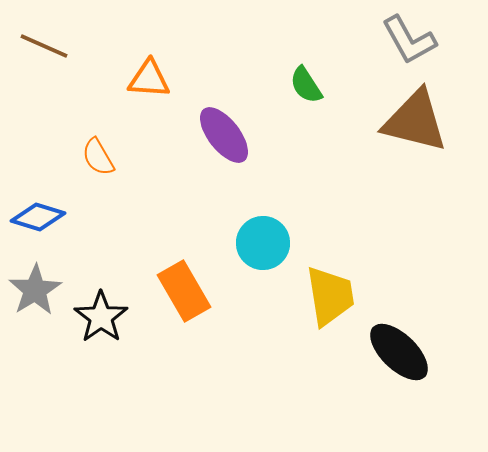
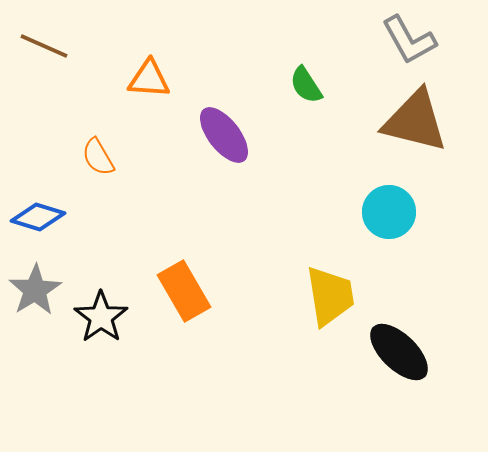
cyan circle: moved 126 px right, 31 px up
